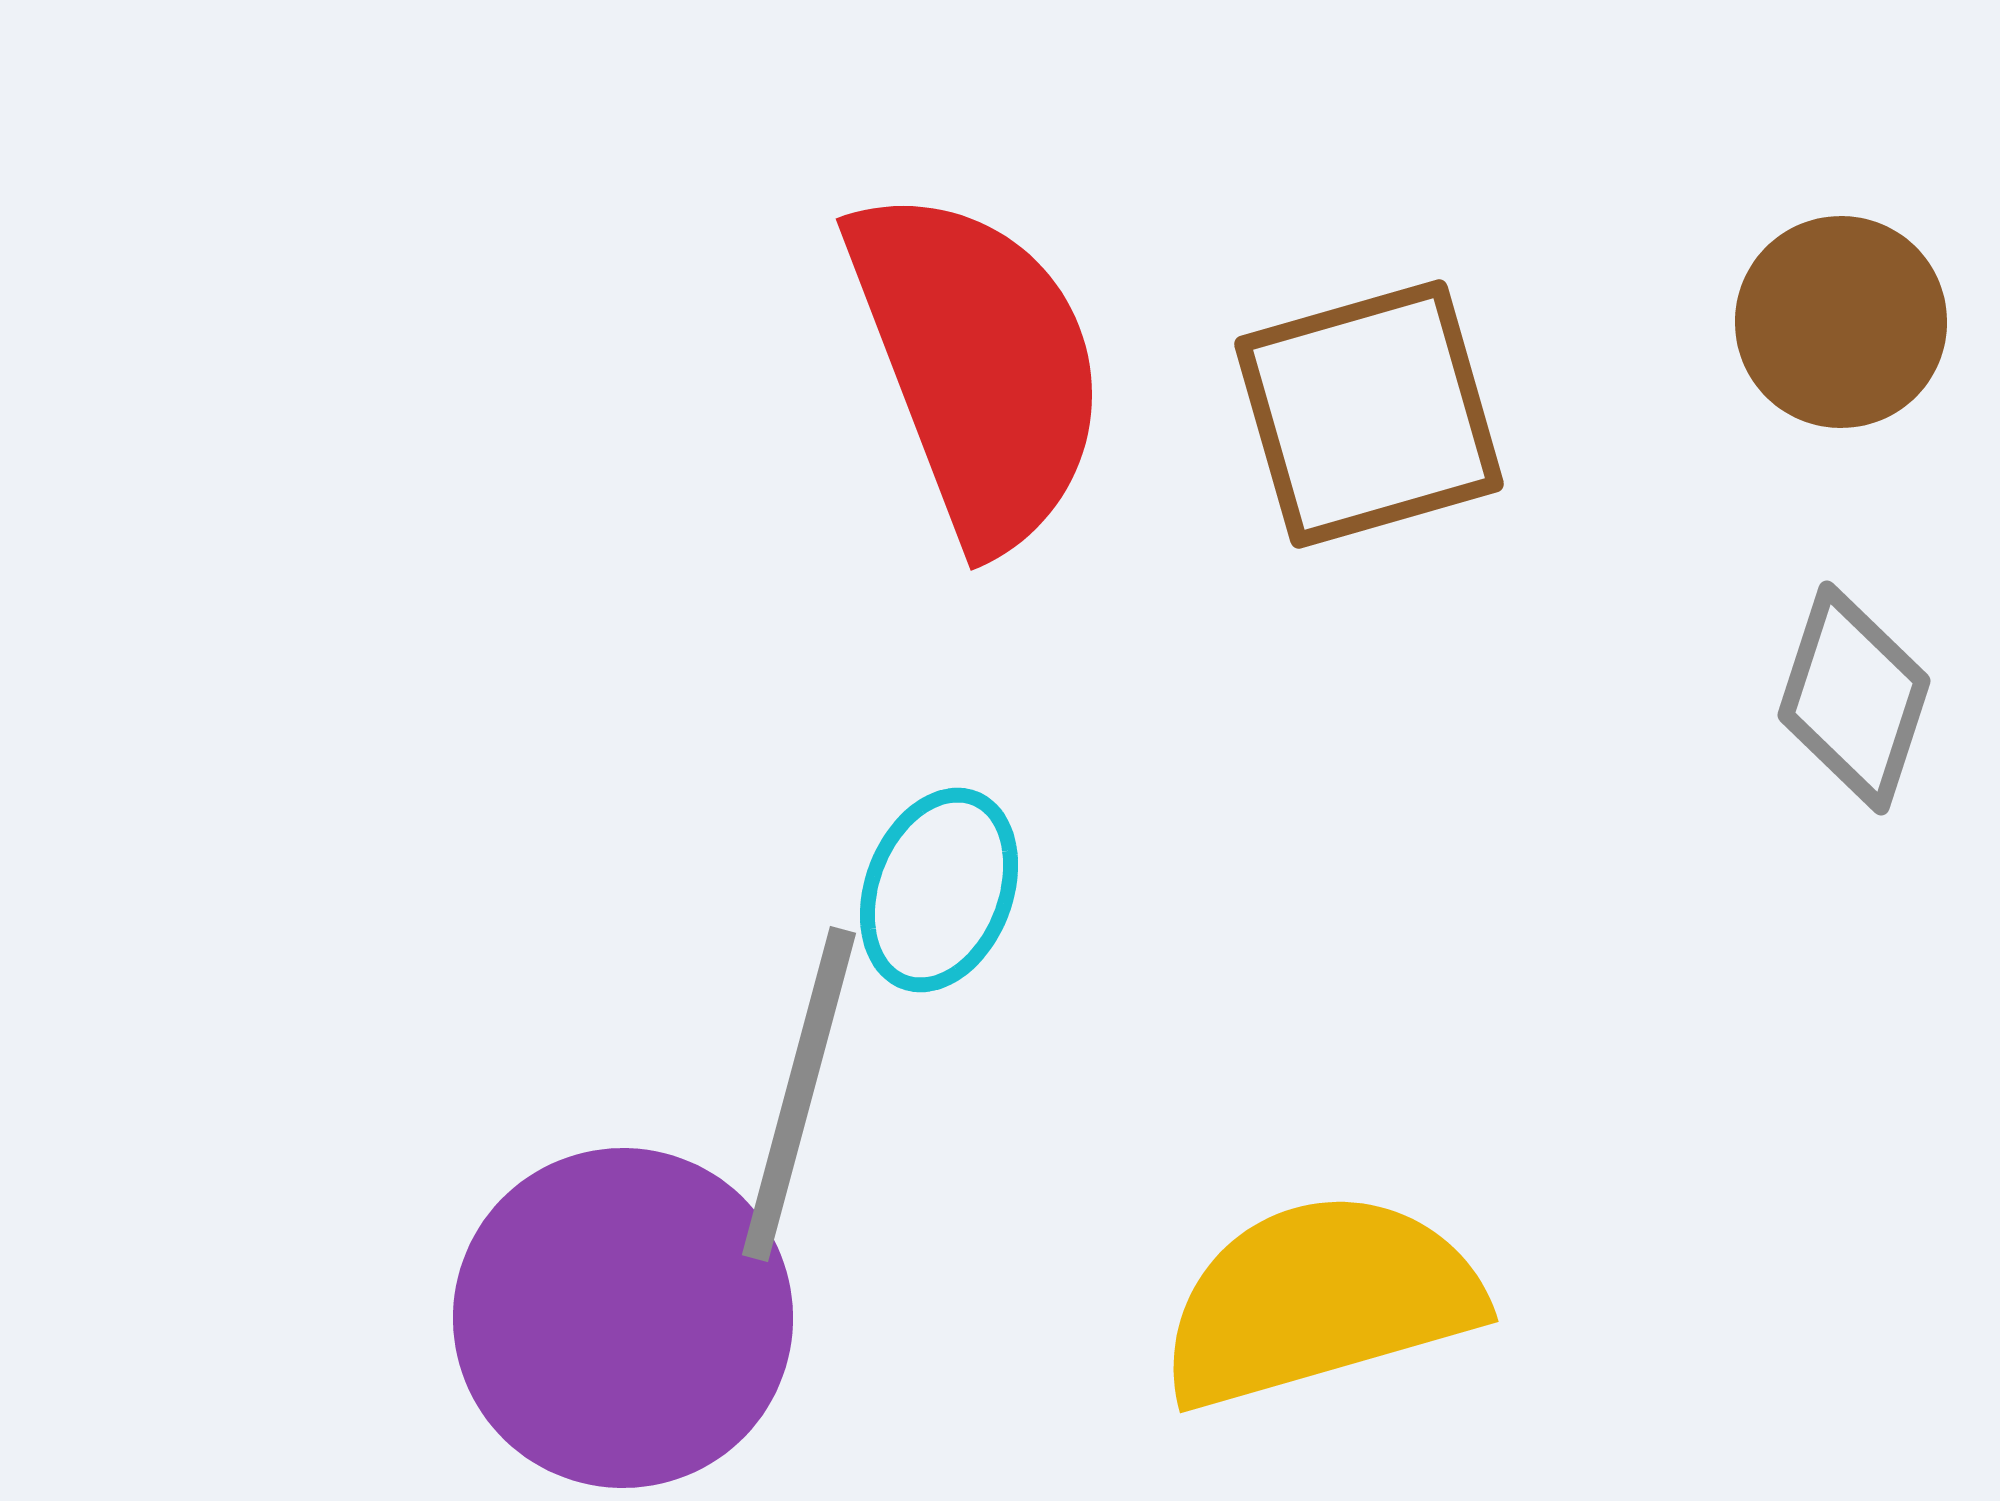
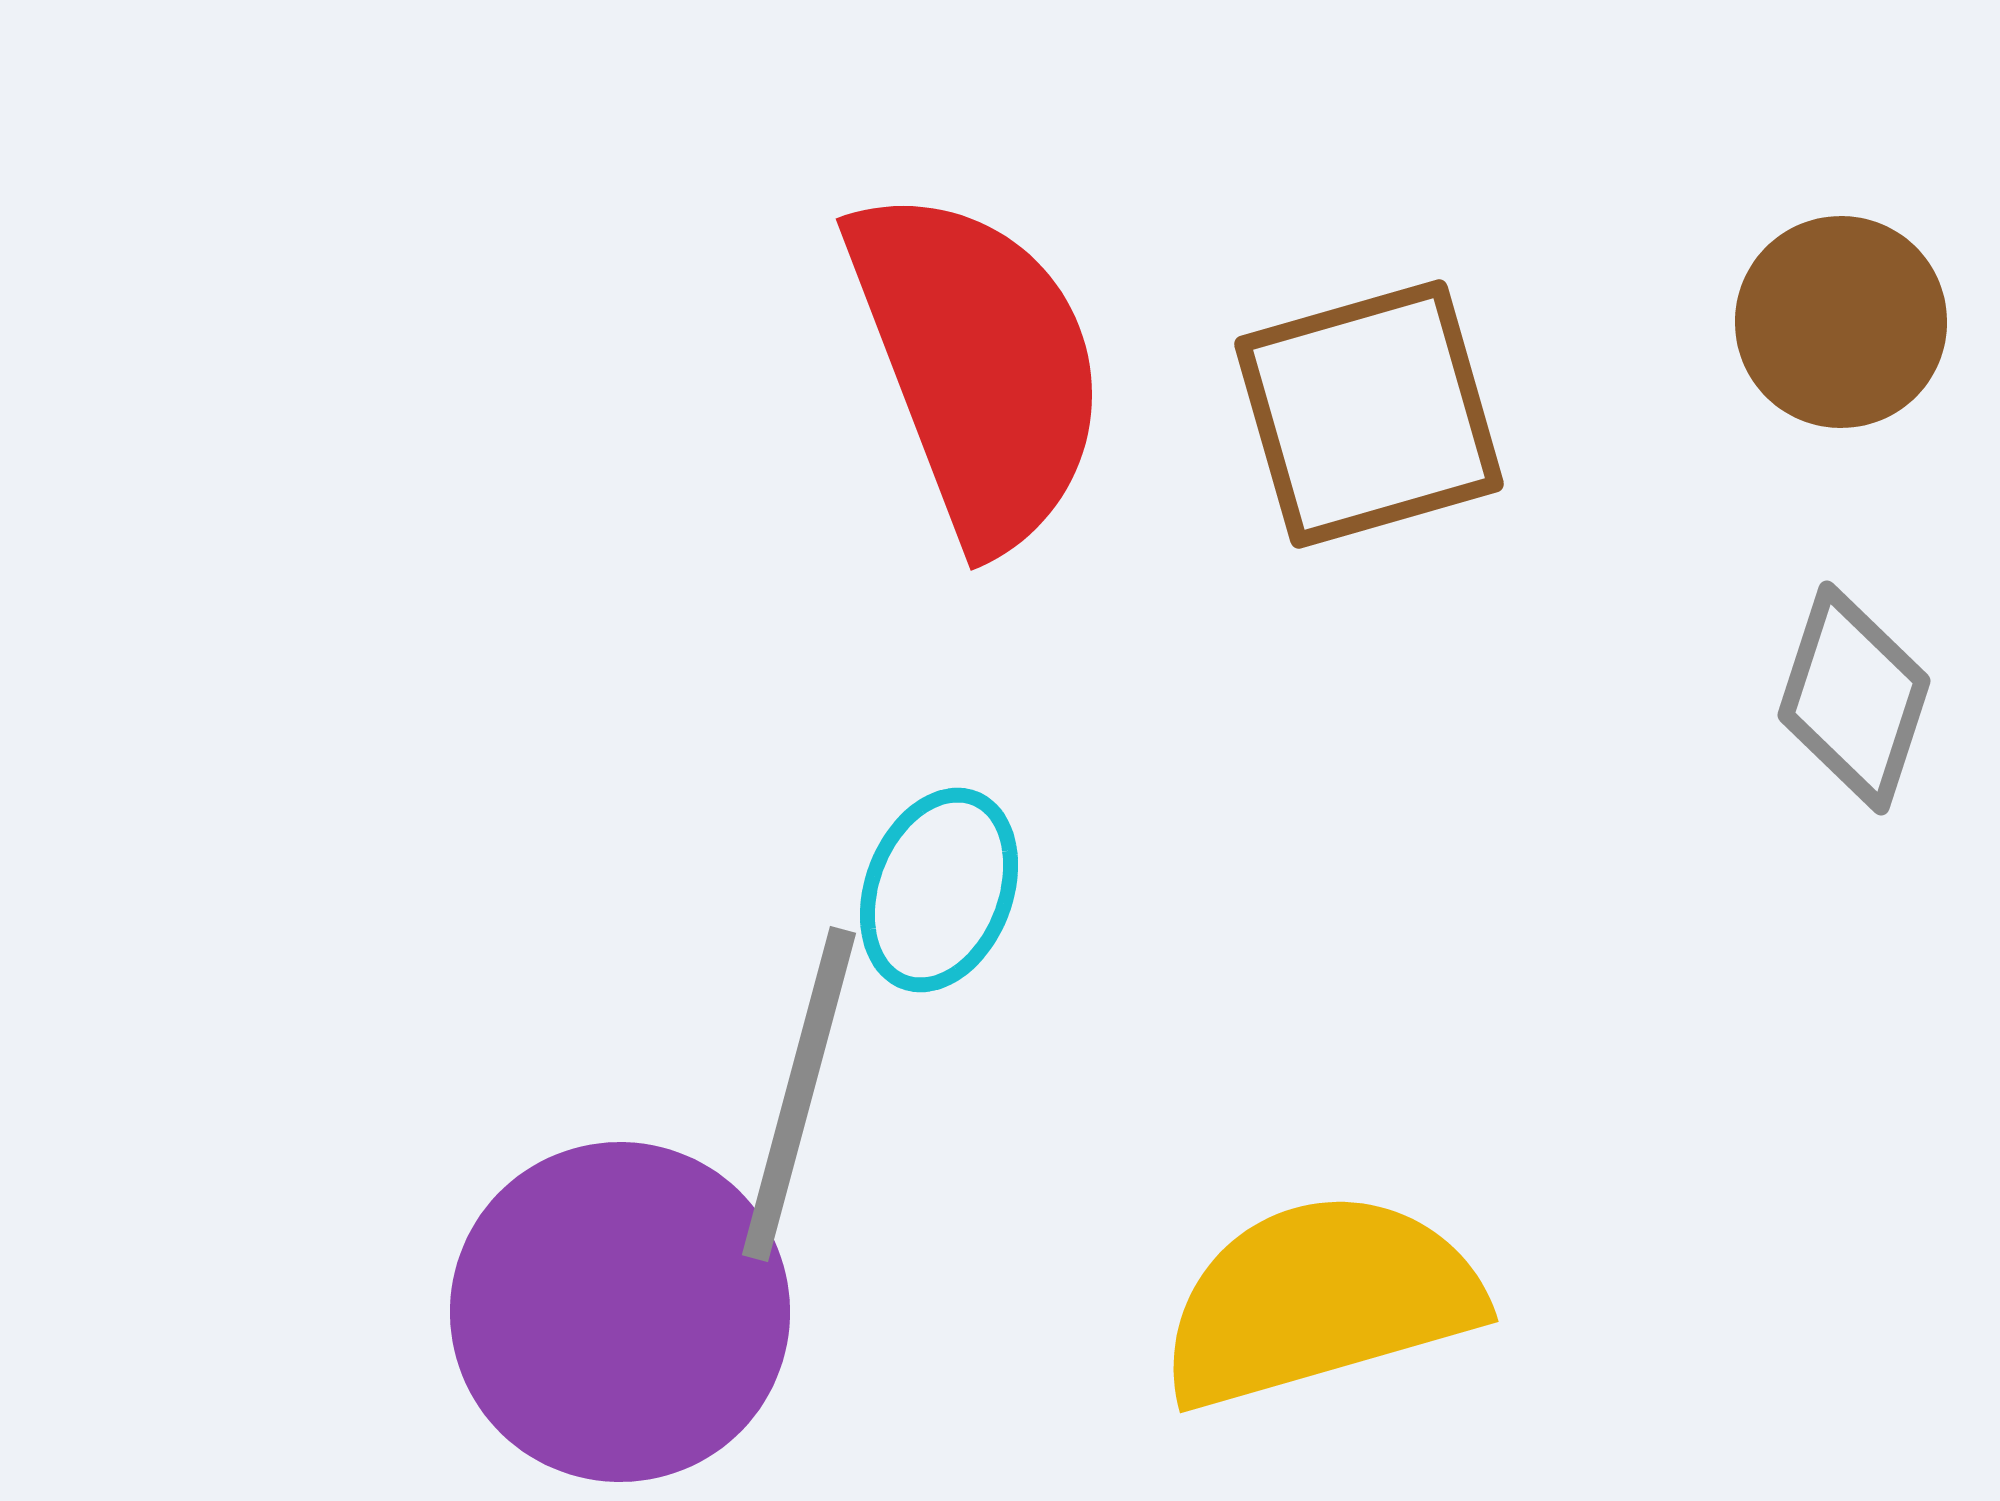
purple circle: moved 3 px left, 6 px up
